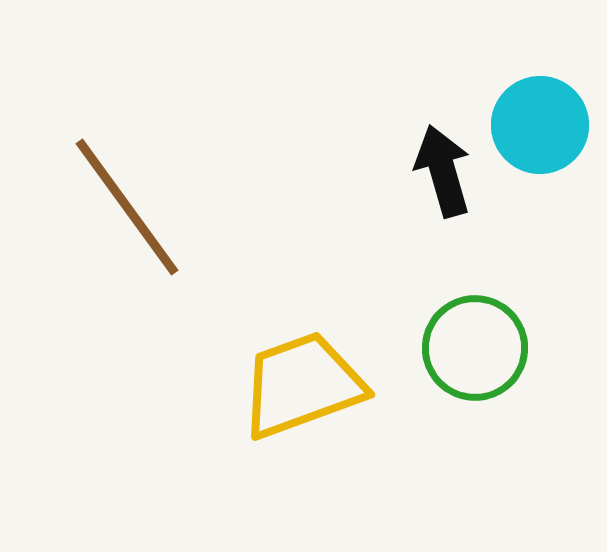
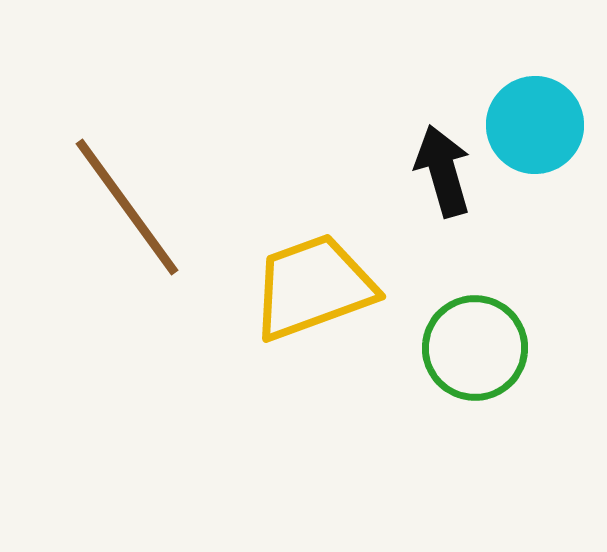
cyan circle: moved 5 px left
yellow trapezoid: moved 11 px right, 98 px up
